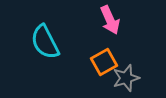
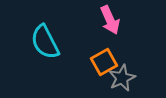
gray star: moved 4 px left; rotated 8 degrees counterclockwise
